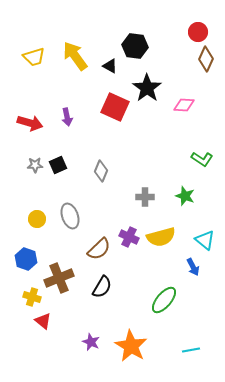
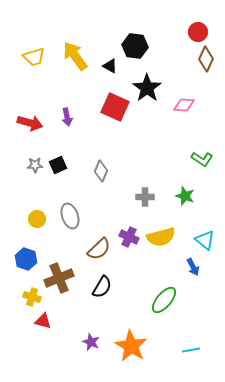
red triangle: rotated 24 degrees counterclockwise
